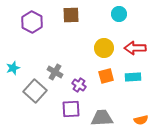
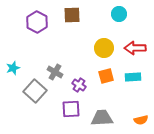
brown square: moved 1 px right
purple hexagon: moved 5 px right
